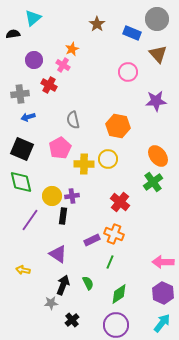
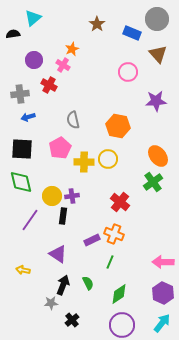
black square at (22, 149): rotated 20 degrees counterclockwise
yellow cross at (84, 164): moved 2 px up
purple circle at (116, 325): moved 6 px right
